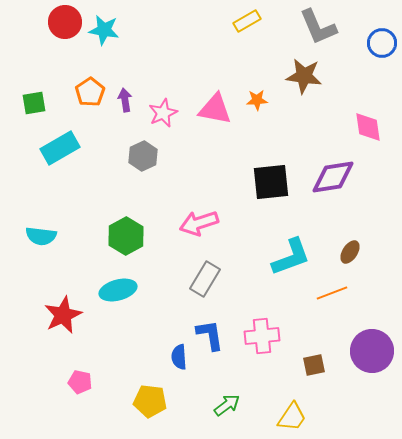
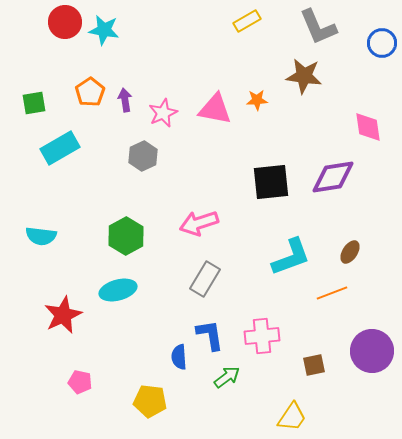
green arrow: moved 28 px up
